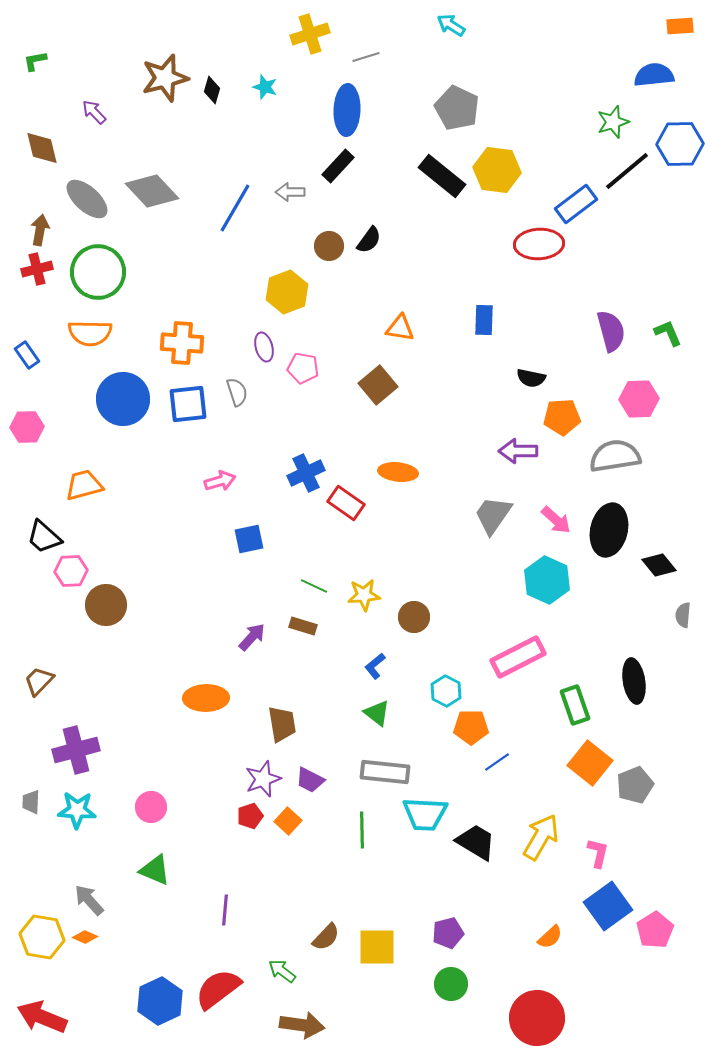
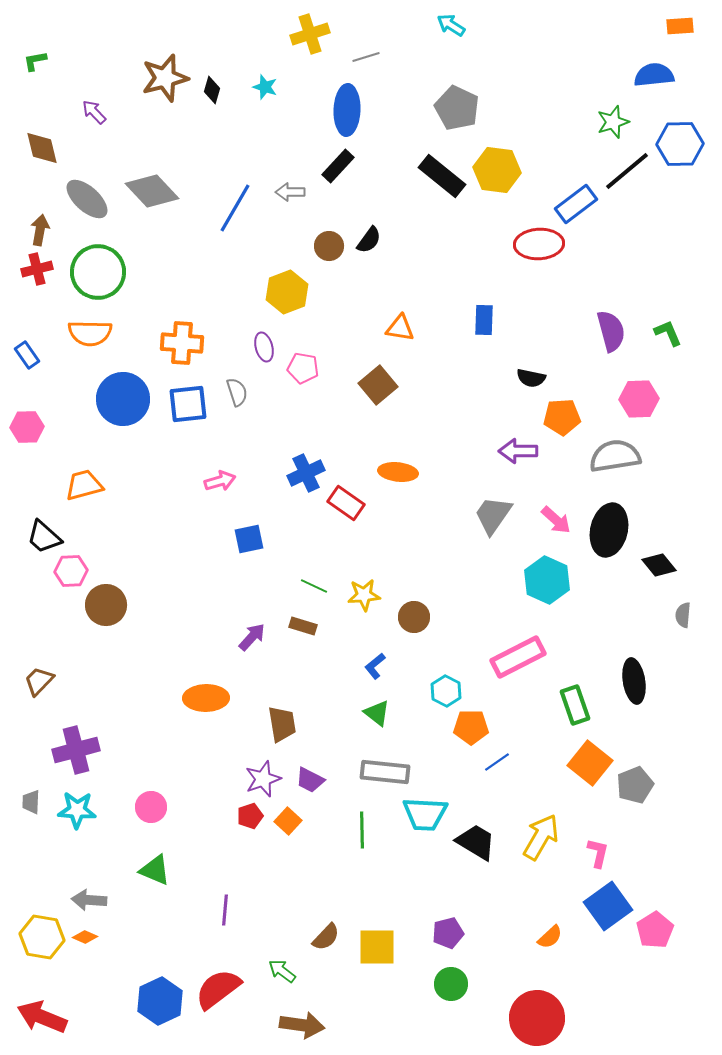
gray arrow at (89, 900): rotated 44 degrees counterclockwise
